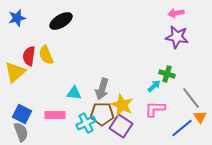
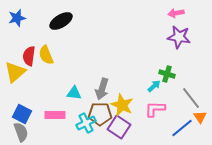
purple star: moved 2 px right
brown pentagon: moved 2 px left
purple square: moved 2 px left, 1 px down
